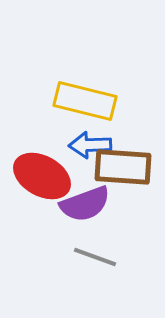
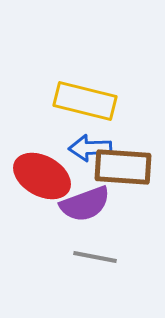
blue arrow: moved 3 px down
gray line: rotated 9 degrees counterclockwise
